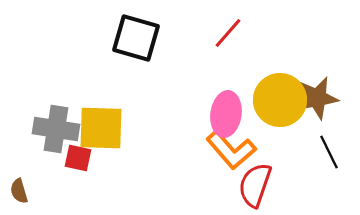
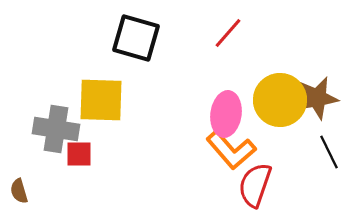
yellow square: moved 28 px up
red square: moved 1 px right, 4 px up; rotated 12 degrees counterclockwise
